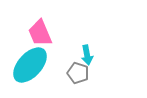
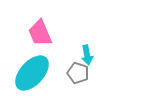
cyan ellipse: moved 2 px right, 8 px down
